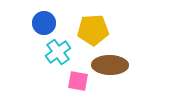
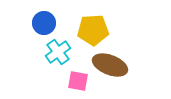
brown ellipse: rotated 20 degrees clockwise
